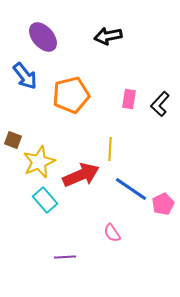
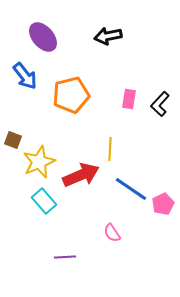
cyan rectangle: moved 1 px left, 1 px down
